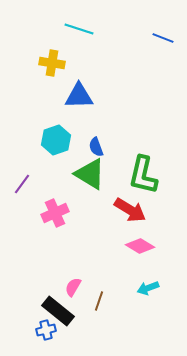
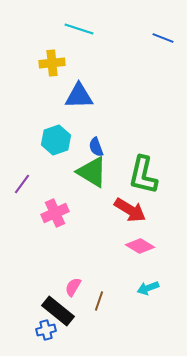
yellow cross: rotated 15 degrees counterclockwise
green triangle: moved 2 px right, 2 px up
